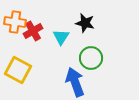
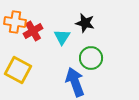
cyan triangle: moved 1 px right
